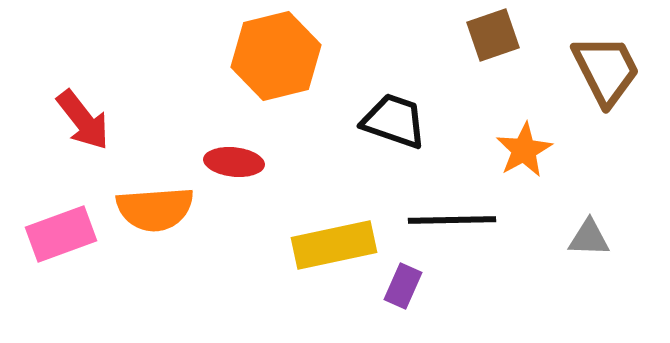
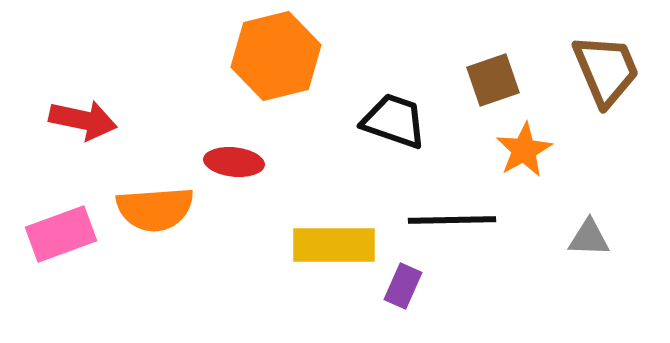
brown square: moved 45 px down
brown trapezoid: rotated 4 degrees clockwise
red arrow: rotated 40 degrees counterclockwise
yellow rectangle: rotated 12 degrees clockwise
